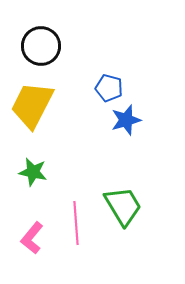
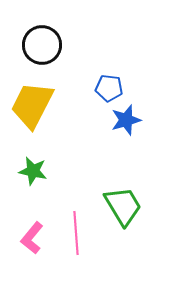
black circle: moved 1 px right, 1 px up
blue pentagon: rotated 8 degrees counterclockwise
green star: moved 1 px up
pink line: moved 10 px down
